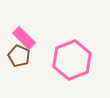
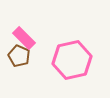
pink hexagon: rotated 9 degrees clockwise
